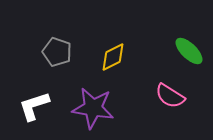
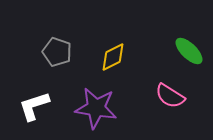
purple star: moved 3 px right
